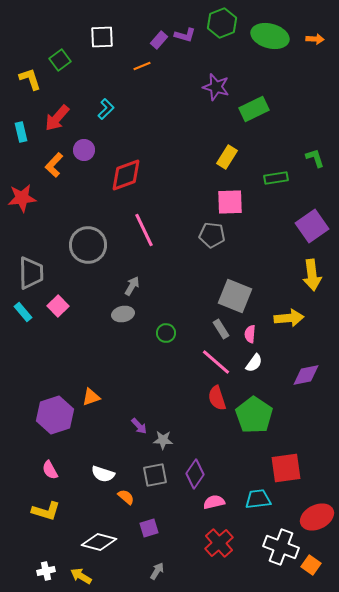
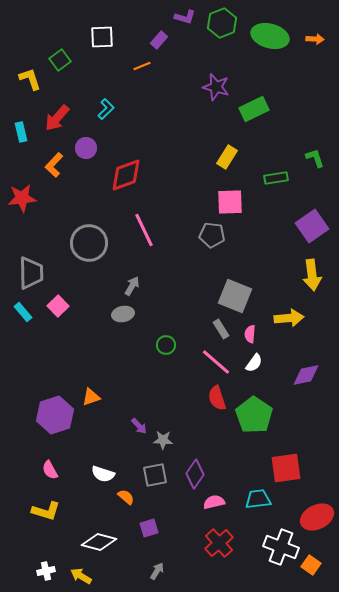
purple L-shape at (185, 35): moved 18 px up
purple circle at (84, 150): moved 2 px right, 2 px up
gray circle at (88, 245): moved 1 px right, 2 px up
green circle at (166, 333): moved 12 px down
